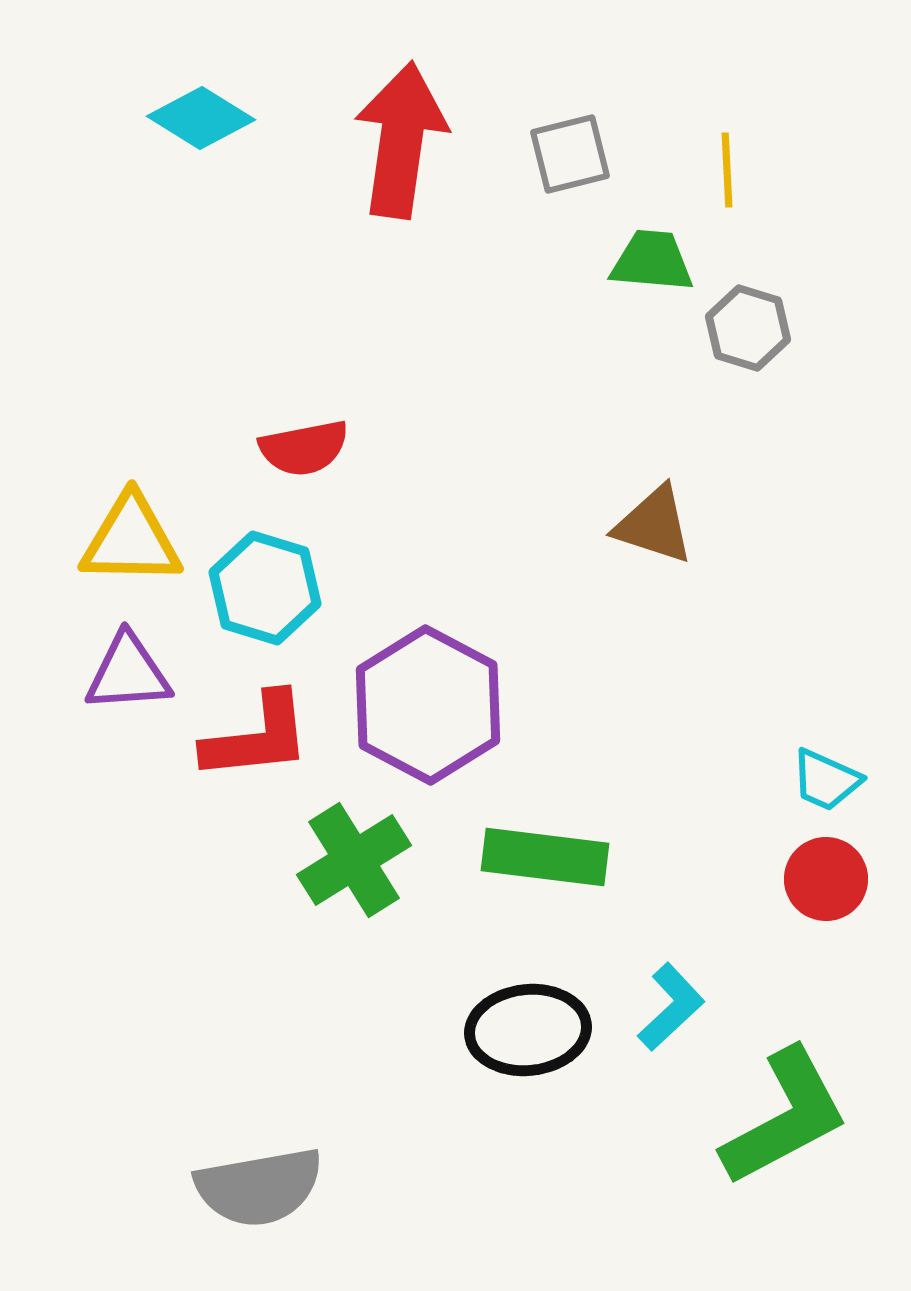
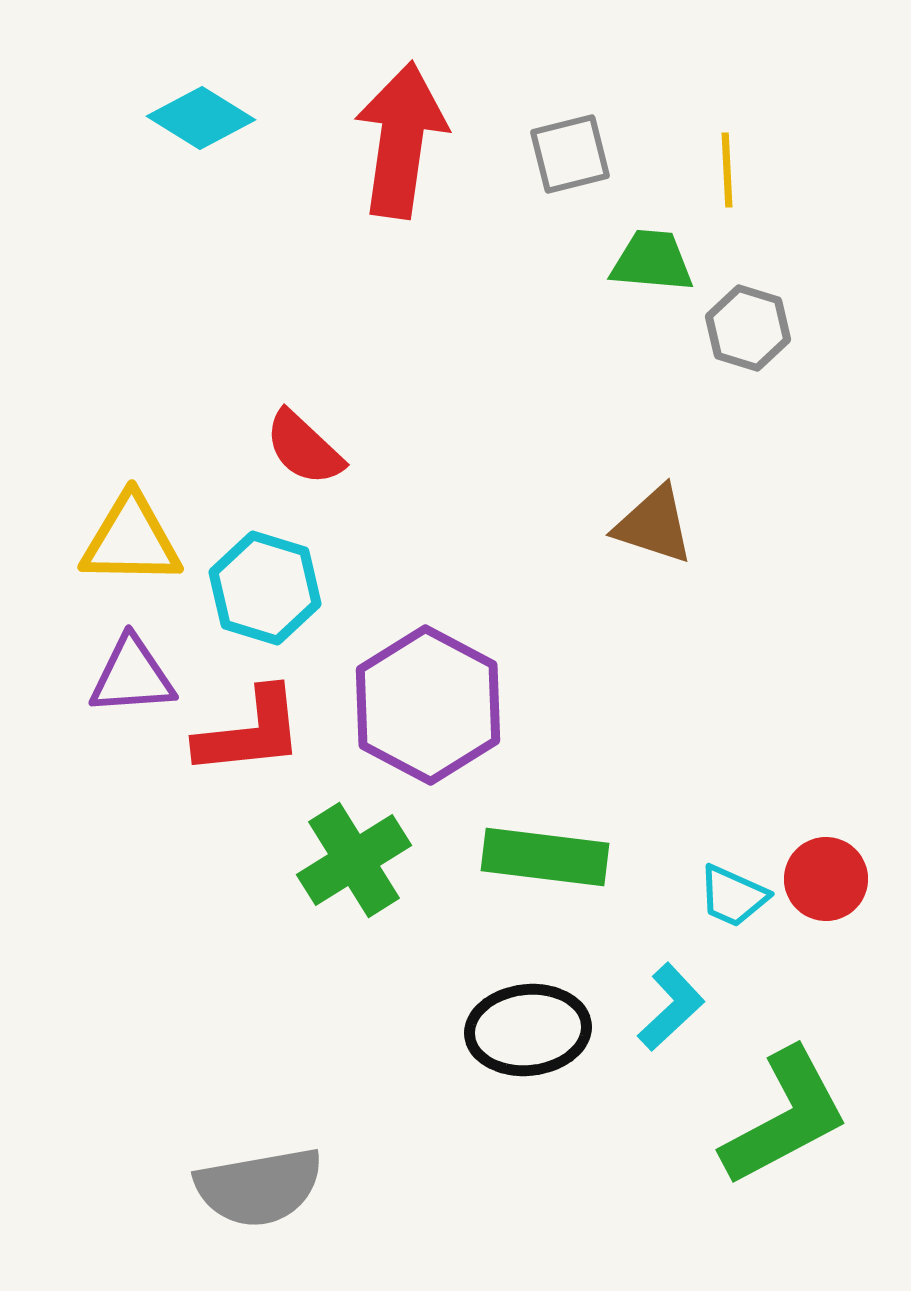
red semicircle: rotated 54 degrees clockwise
purple triangle: moved 4 px right, 3 px down
red L-shape: moved 7 px left, 5 px up
cyan trapezoid: moved 93 px left, 116 px down
